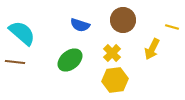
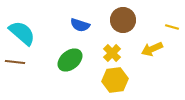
yellow arrow: rotated 40 degrees clockwise
